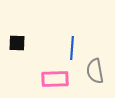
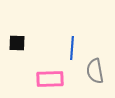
pink rectangle: moved 5 px left
